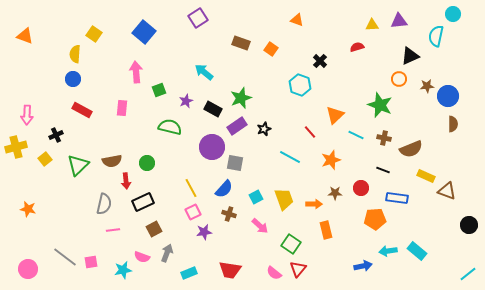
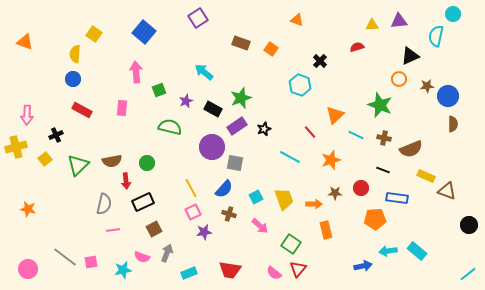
orange triangle at (25, 36): moved 6 px down
